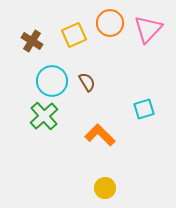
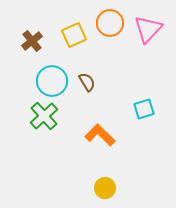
brown cross: rotated 20 degrees clockwise
